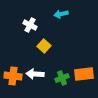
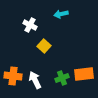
white arrow: moved 6 px down; rotated 60 degrees clockwise
